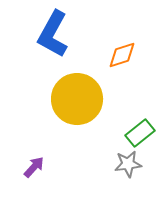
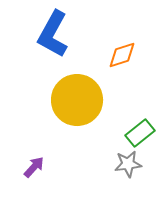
yellow circle: moved 1 px down
